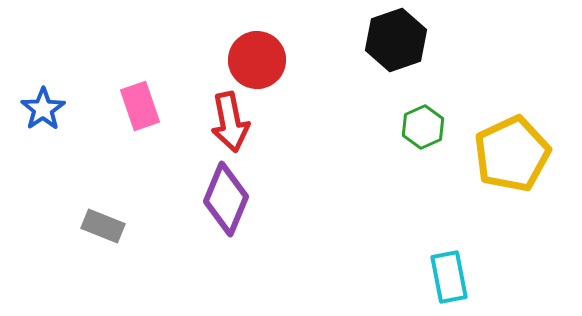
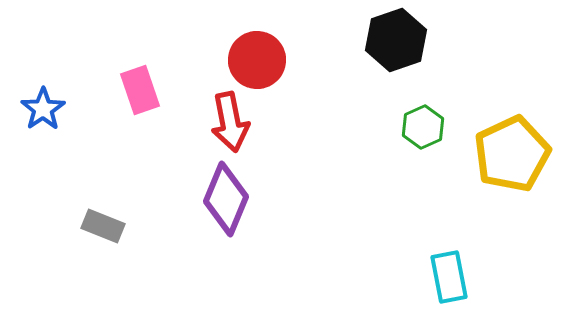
pink rectangle: moved 16 px up
